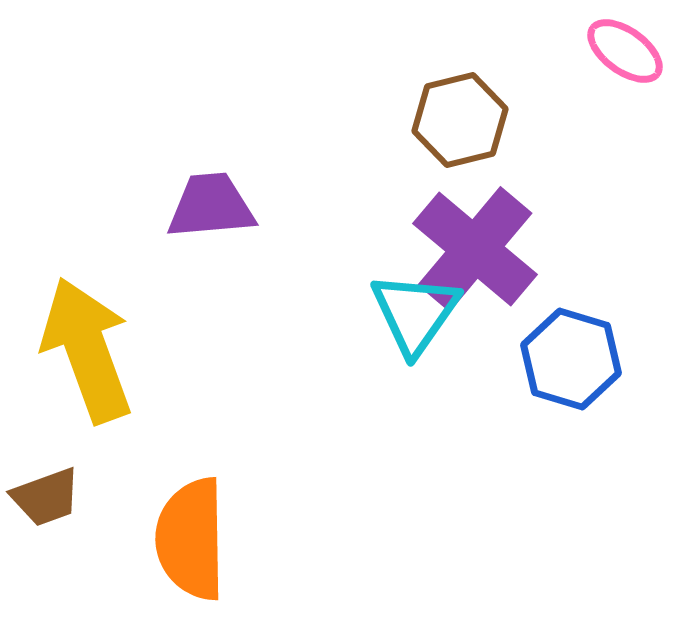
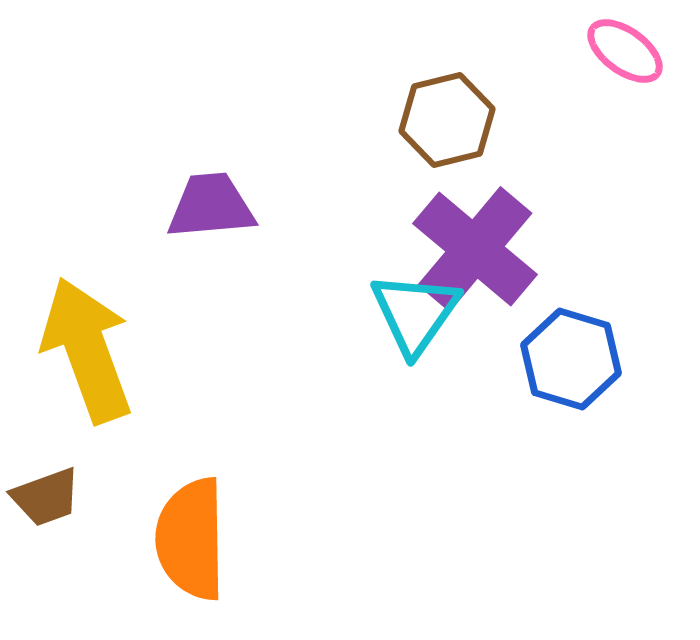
brown hexagon: moved 13 px left
